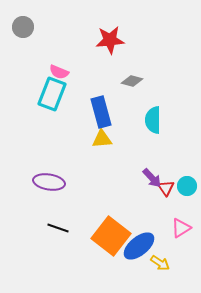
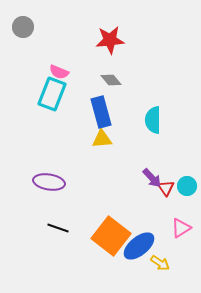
gray diamond: moved 21 px left, 1 px up; rotated 35 degrees clockwise
